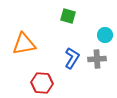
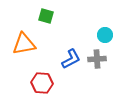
green square: moved 22 px left
blue L-shape: moved 1 px left, 1 px down; rotated 30 degrees clockwise
